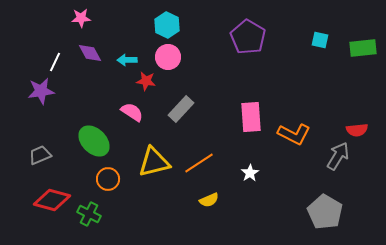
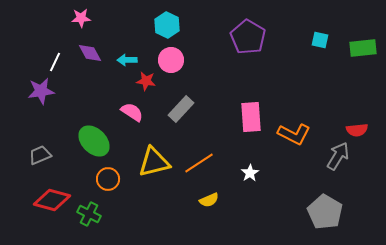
pink circle: moved 3 px right, 3 px down
